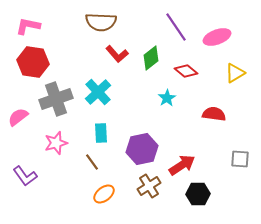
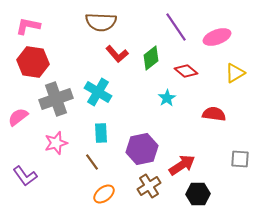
cyan cross: rotated 16 degrees counterclockwise
